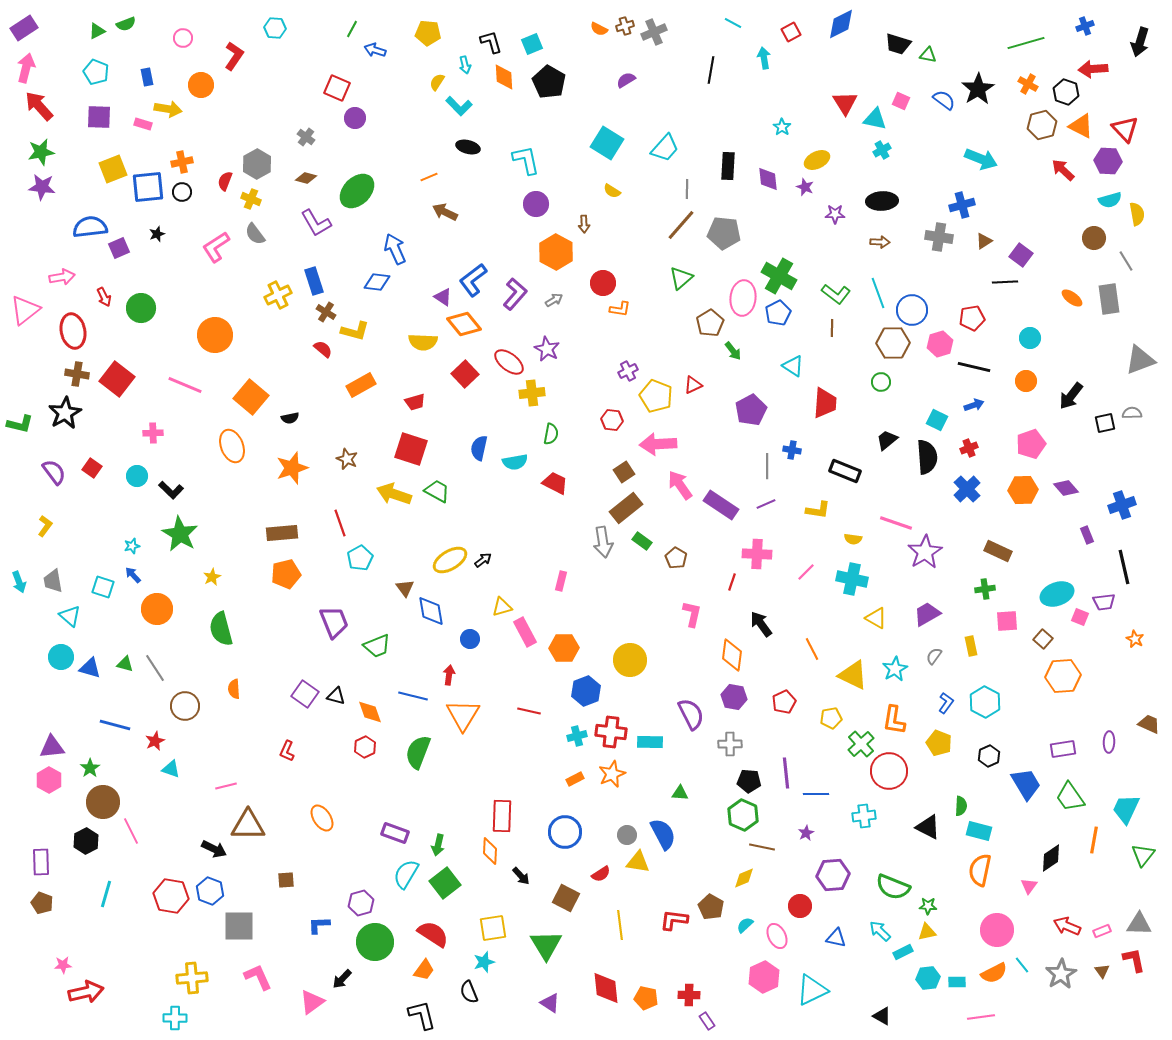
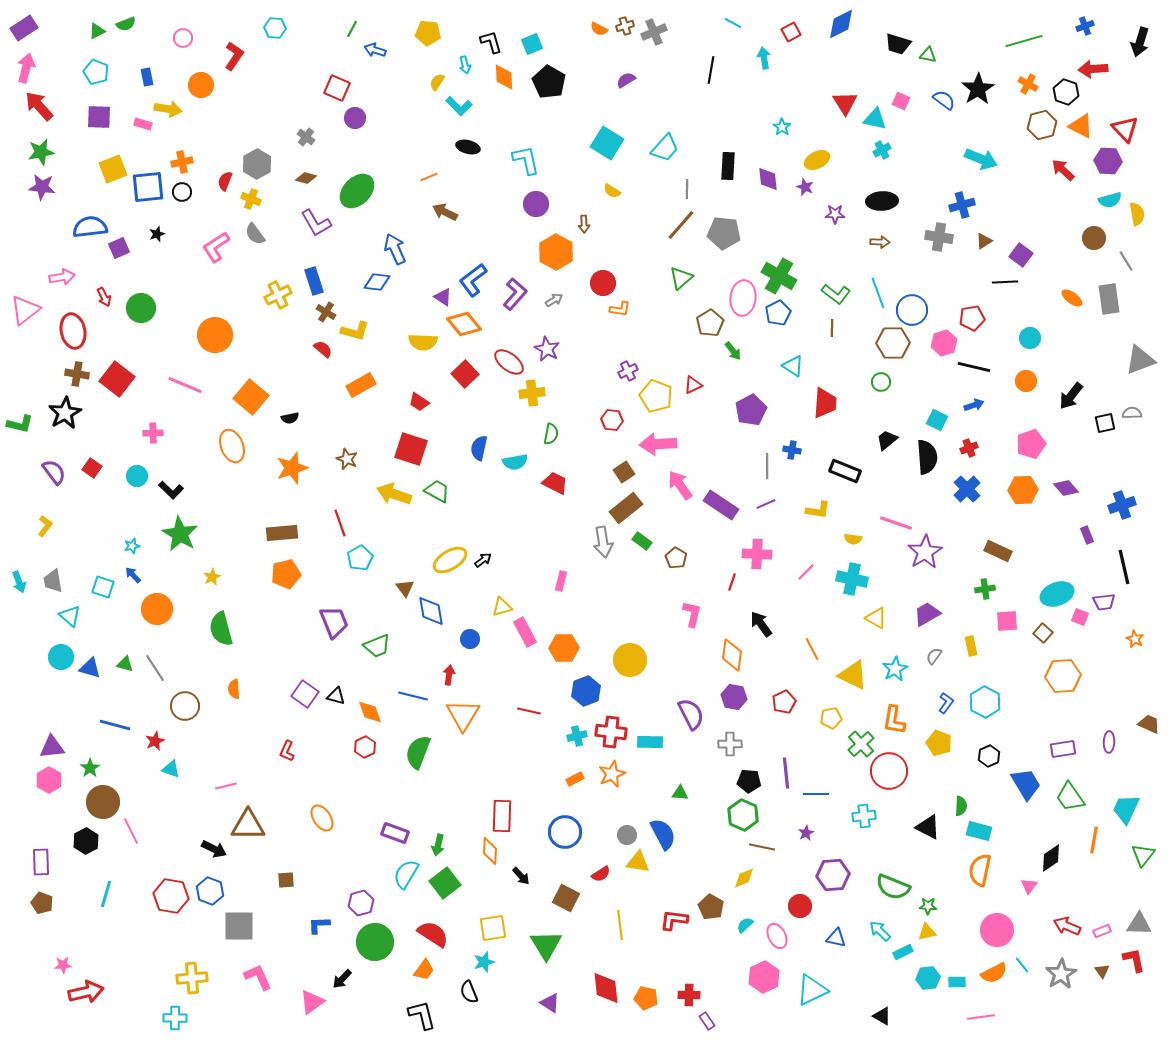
green line at (1026, 43): moved 2 px left, 2 px up
pink hexagon at (940, 344): moved 4 px right, 1 px up
red trapezoid at (415, 402): moved 4 px right; rotated 50 degrees clockwise
brown square at (1043, 639): moved 6 px up
